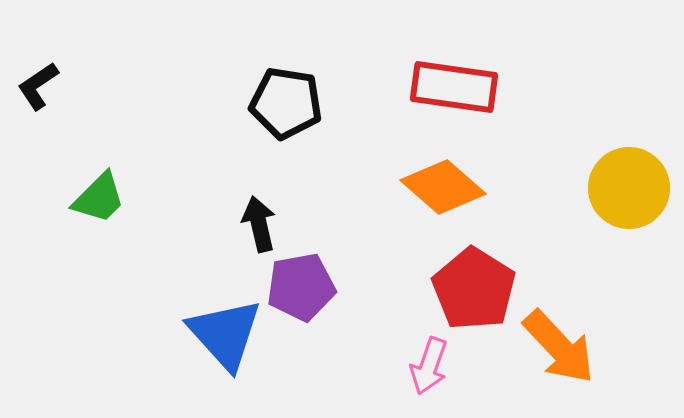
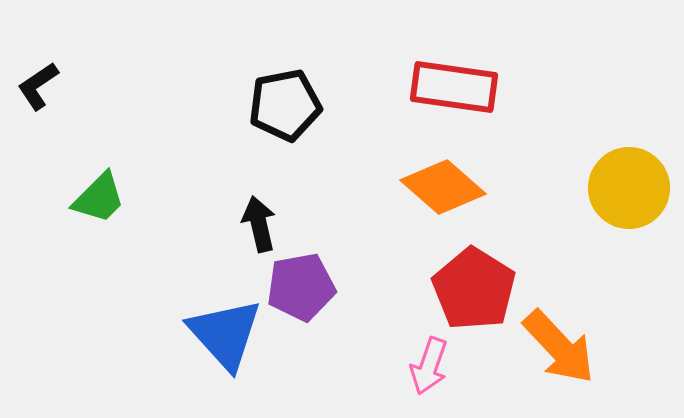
black pentagon: moved 1 px left, 2 px down; rotated 20 degrees counterclockwise
